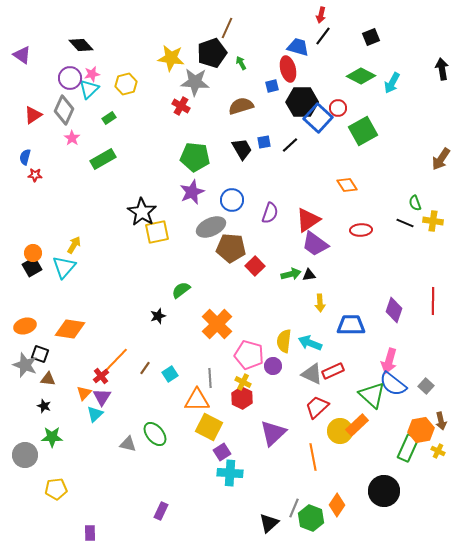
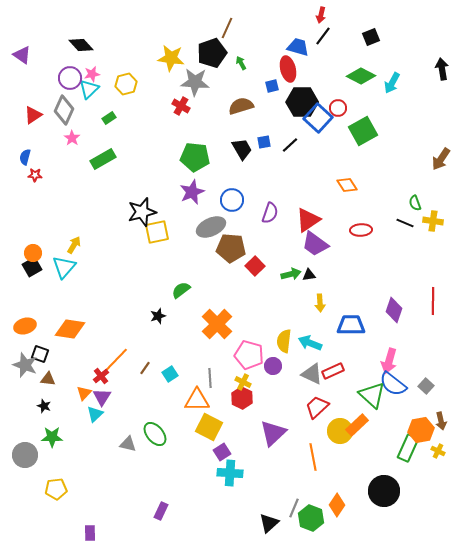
black star at (142, 212): rotated 24 degrees clockwise
